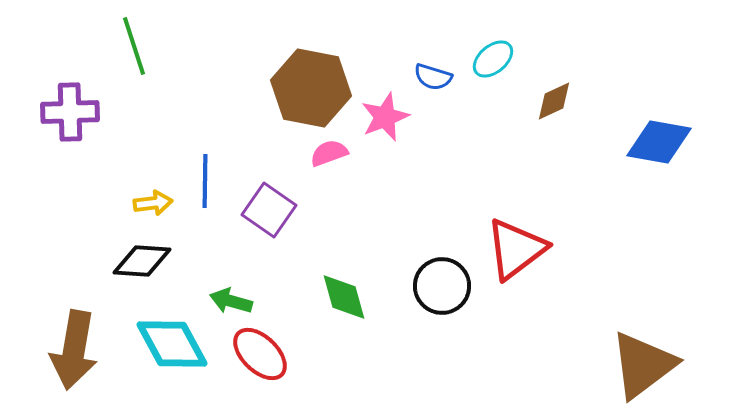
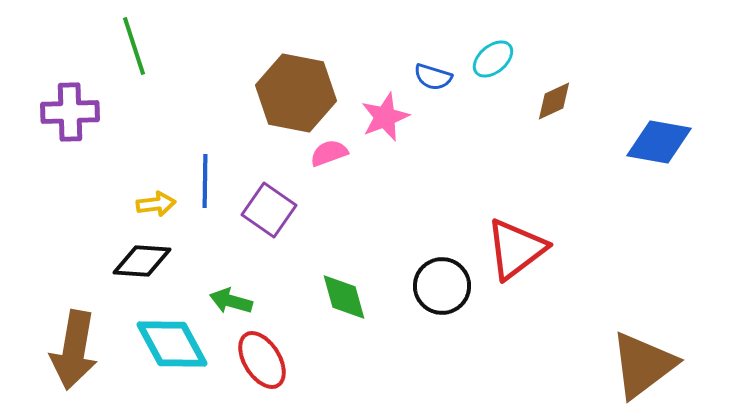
brown hexagon: moved 15 px left, 5 px down
yellow arrow: moved 3 px right, 1 px down
red ellipse: moved 2 px right, 6 px down; rotated 14 degrees clockwise
